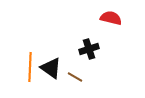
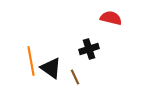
orange line: moved 1 px right, 6 px up; rotated 12 degrees counterclockwise
brown line: rotated 35 degrees clockwise
